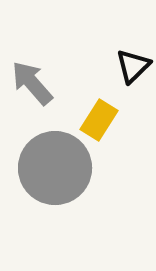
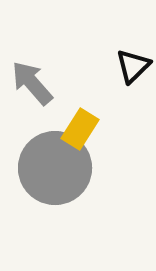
yellow rectangle: moved 19 px left, 9 px down
